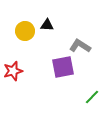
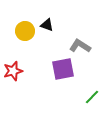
black triangle: rotated 16 degrees clockwise
purple square: moved 2 px down
